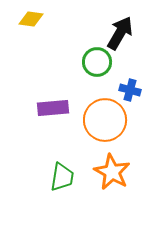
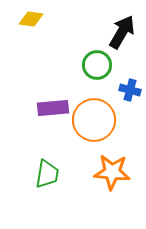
black arrow: moved 2 px right, 1 px up
green circle: moved 3 px down
orange circle: moved 11 px left
orange star: rotated 24 degrees counterclockwise
green trapezoid: moved 15 px left, 3 px up
